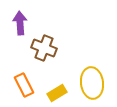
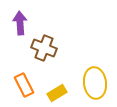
yellow ellipse: moved 3 px right
